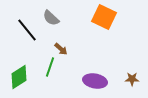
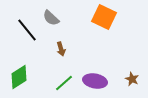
brown arrow: rotated 32 degrees clockwise
green line: moved 14 px right, 16 px down; rotated 30 degrees clockwise
brown star: rotated 24 degrees clockwise
